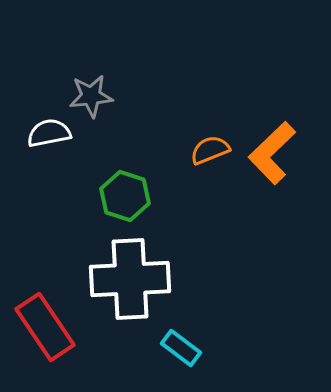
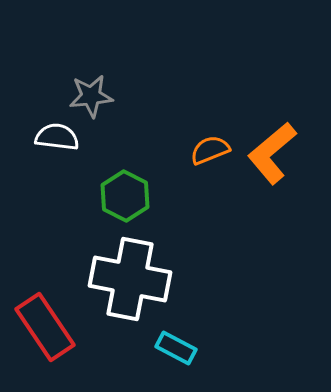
white semicircle: moved 8 px right, 4 px down; rotated 18 degrees clockwise
orange L-shape: rotated 4 degrees clockwise
green hexagon: rotated 9 degrees clockwise
white cross: rotated 14 degrees clockwise
cyan rectangle: moved 5 px left; rotated 9 degrees counterclockwise
